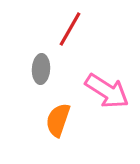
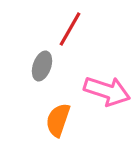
gray ellipse: moved 1 px right, 3 px up; rotated 16 degrees clockwise
pink arrow: rotated 15 degrees counterclockwise
